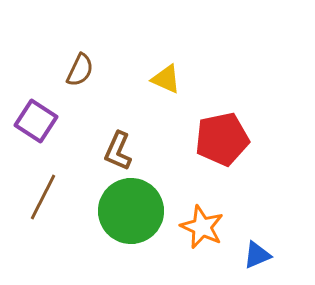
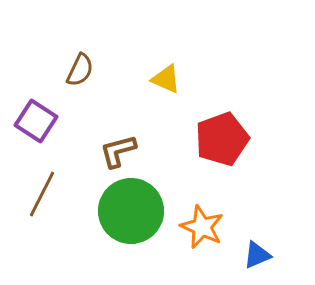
red pentagon: rotated 8 degrees counterclockwise
brown L-shape: rotated 51 degrees clockwise
brown line: moved 1 px left, 3 px up
